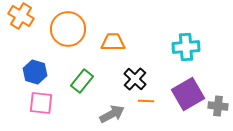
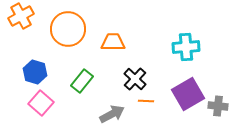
orange cross: rotated 30 degrees clockwise
pink square: rotated 35 degrees clockwise
